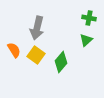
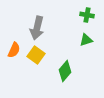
green cross: moved 2 px left, 3 px up
green triangle: rotated 24 degrees clockwise
orange semicircle: rotated 56 degrees clockwise
green diamond: moved 4 px right, 9 px down
